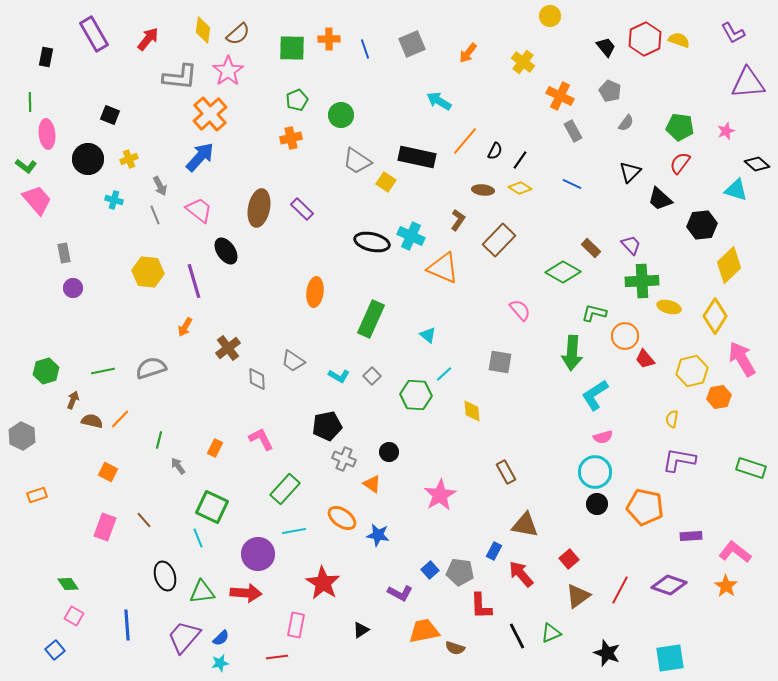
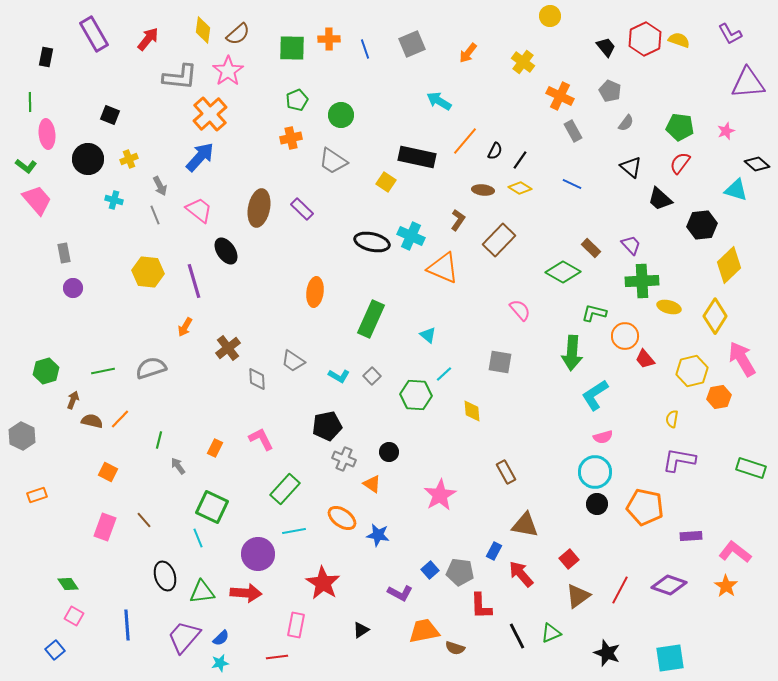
purple L-shape at (733, 33): moved 3 px left, 1 px down
gray trapezoid at (357, 161): moved 24 px left
black triangle at (630, 172): moved 1 px right, 5 px up; rotated 35 degrees counterclockwise
